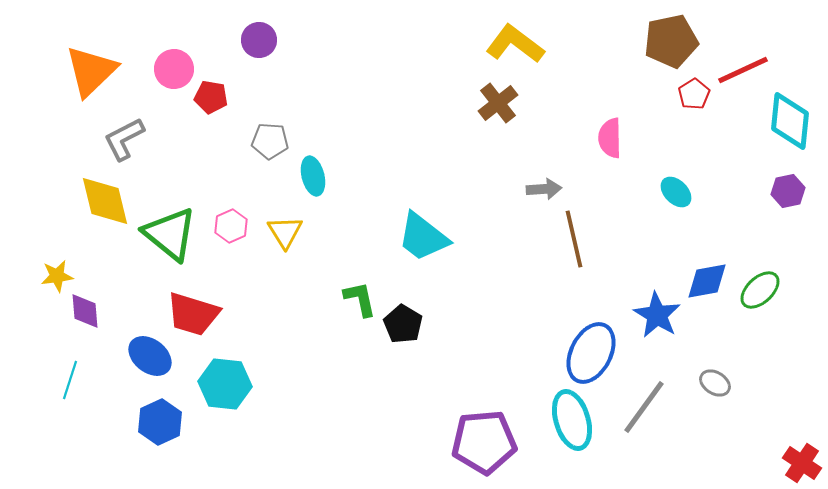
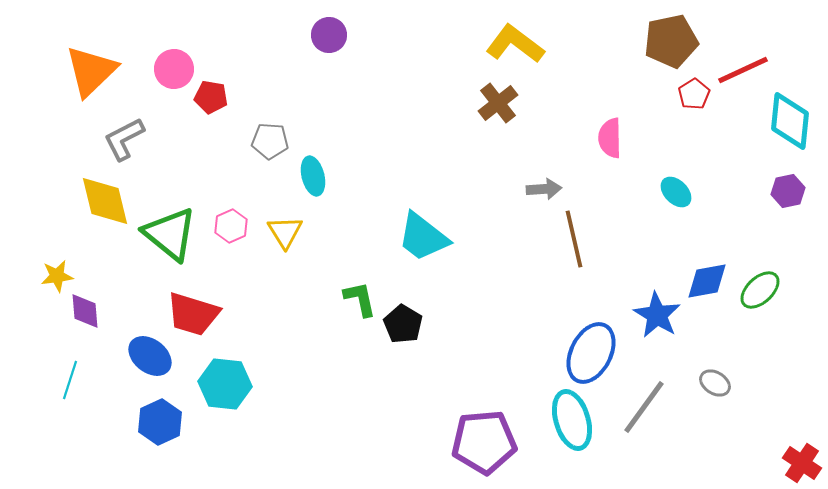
purple circle at (259, 40): moved 70 px right, 5 px up
